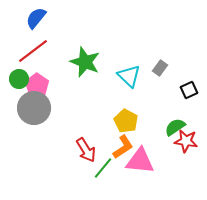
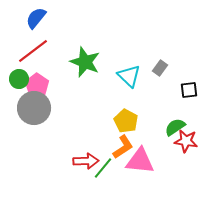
black square: rotated 18 degrees clockwise
red arrow: moved 11 px down; rotated 60 degrees counterclockwise
